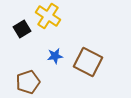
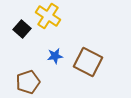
black square: rotated 18 degrees counterclockwise
